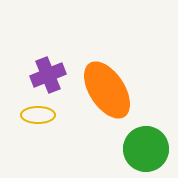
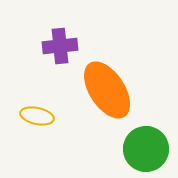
purple cross: moved 12 px right, 29 px up; rotated 16 degrees clockwise
yellow ellipse: moved 1 px left, 1 px down; rotated 12 degrees clockwise
